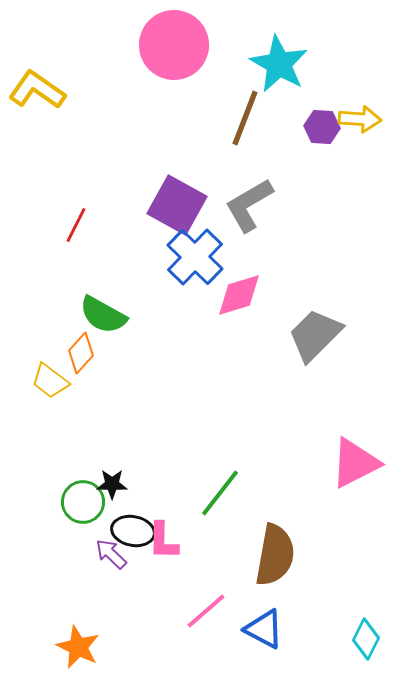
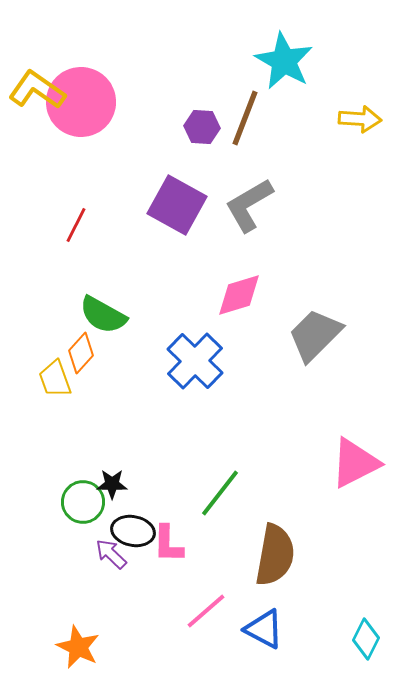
pink circle: moved 93 px left, 57 px down
cyan star: moved 5 px right, 3 px up
purple hexagon: moved 120 px left
blue cross: moved 104 px down
yellow trapezoid: moved 5 px right, 2 px up; rotated 33 degrees clockwise
pink L-shape: moved 5 px right, 3 px down
